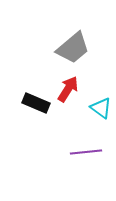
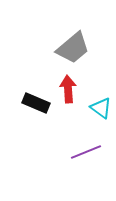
red arrow: rotated 36 degrees counterclockwise
purple line: rotated 16 degrees counterclockwise
